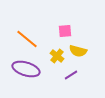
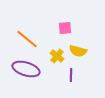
pink square: moved 3 px up
purple line: rotated 56 degrees counterclockwise
